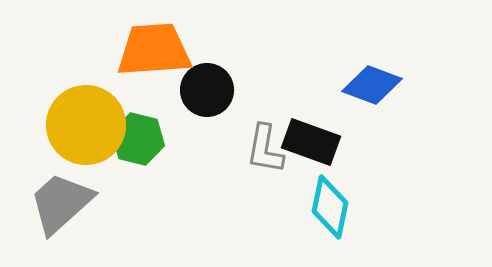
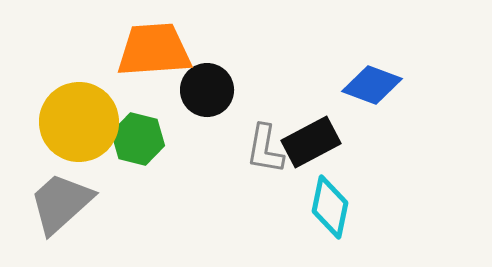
yellow circle: moved 7 px left, 3 px up
black rectangle: rotated 48 degrees counterclockwise
